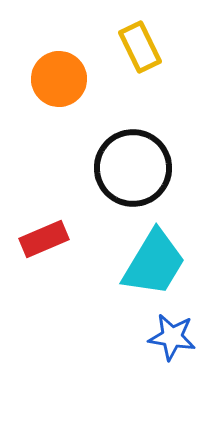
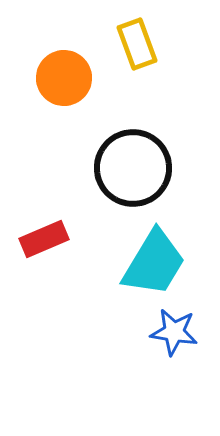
yellow rectangle: moved 3 px left, 3 px up; rotated 6 degrees clockwise
orange circle: moved 5 px right, 1 px up
blue star: moved 2 px right, 5 px up
